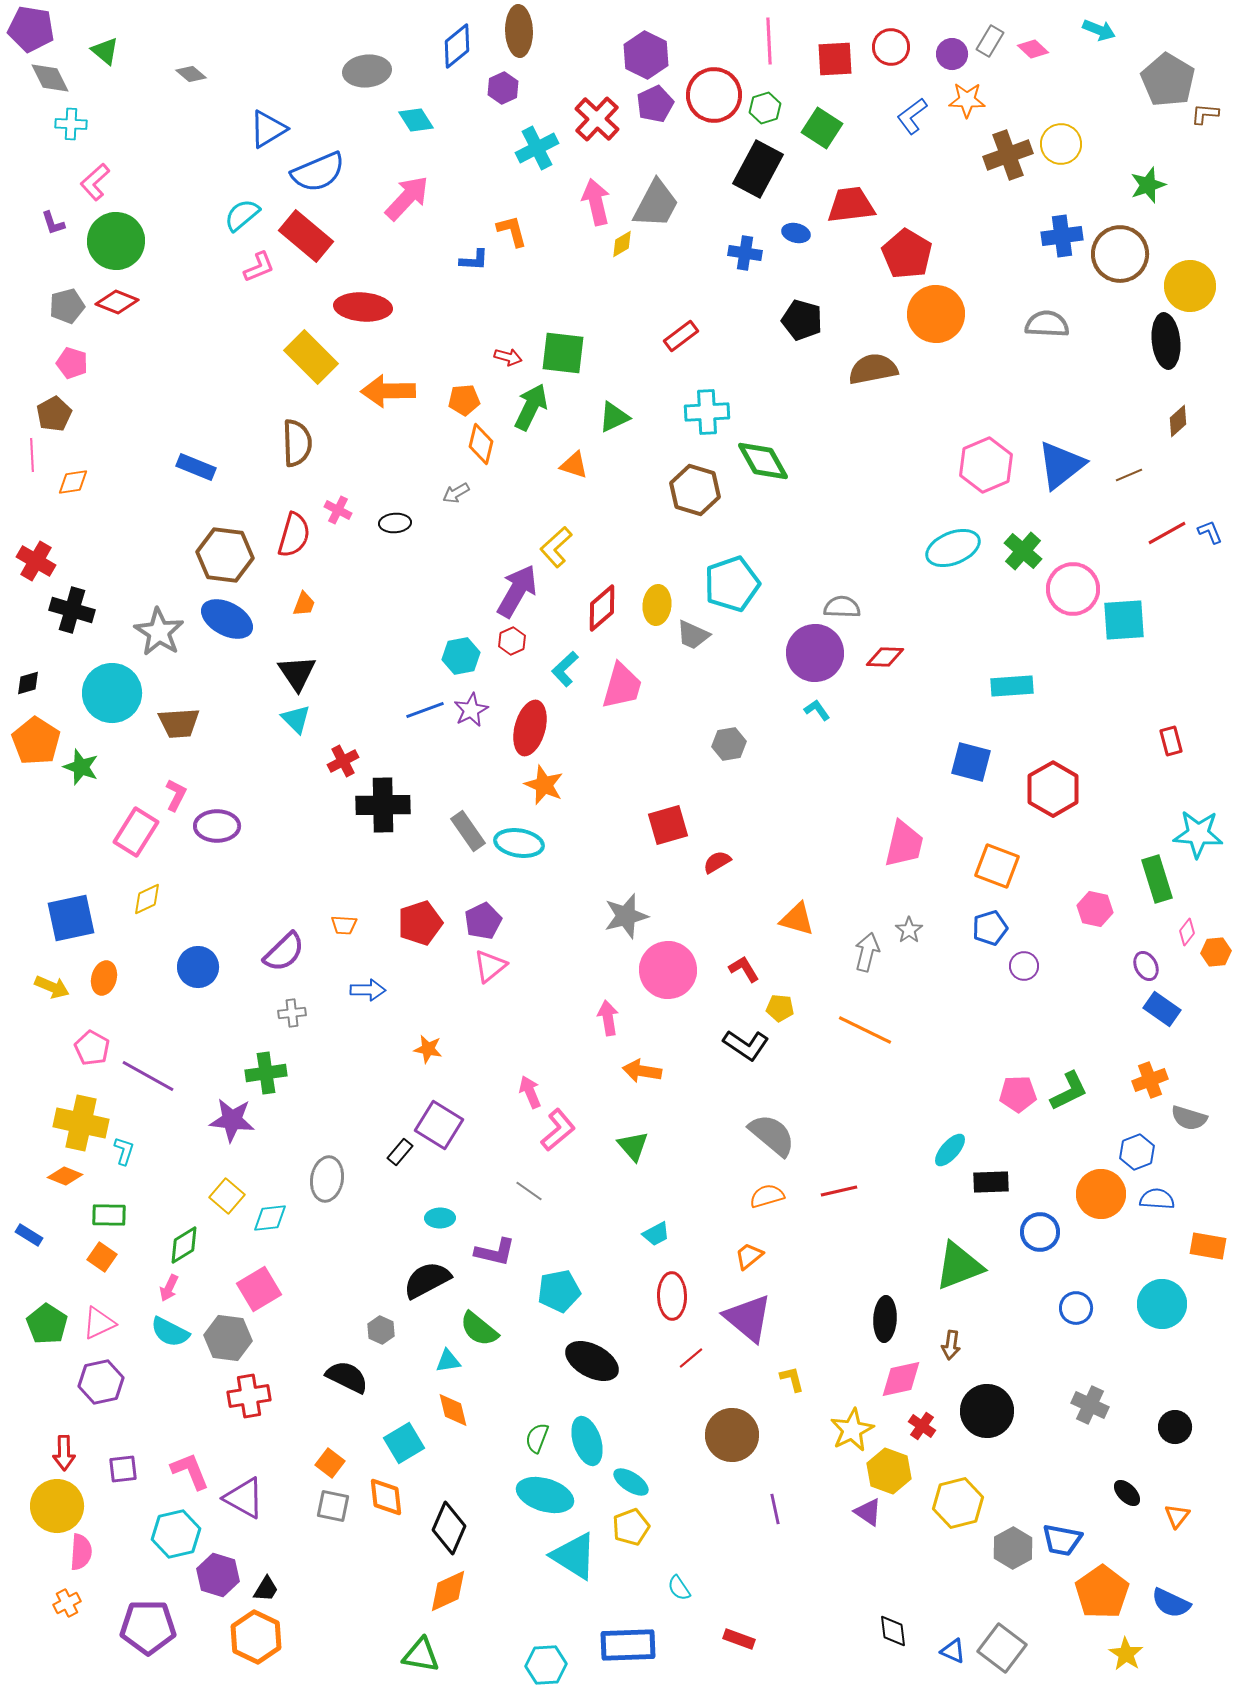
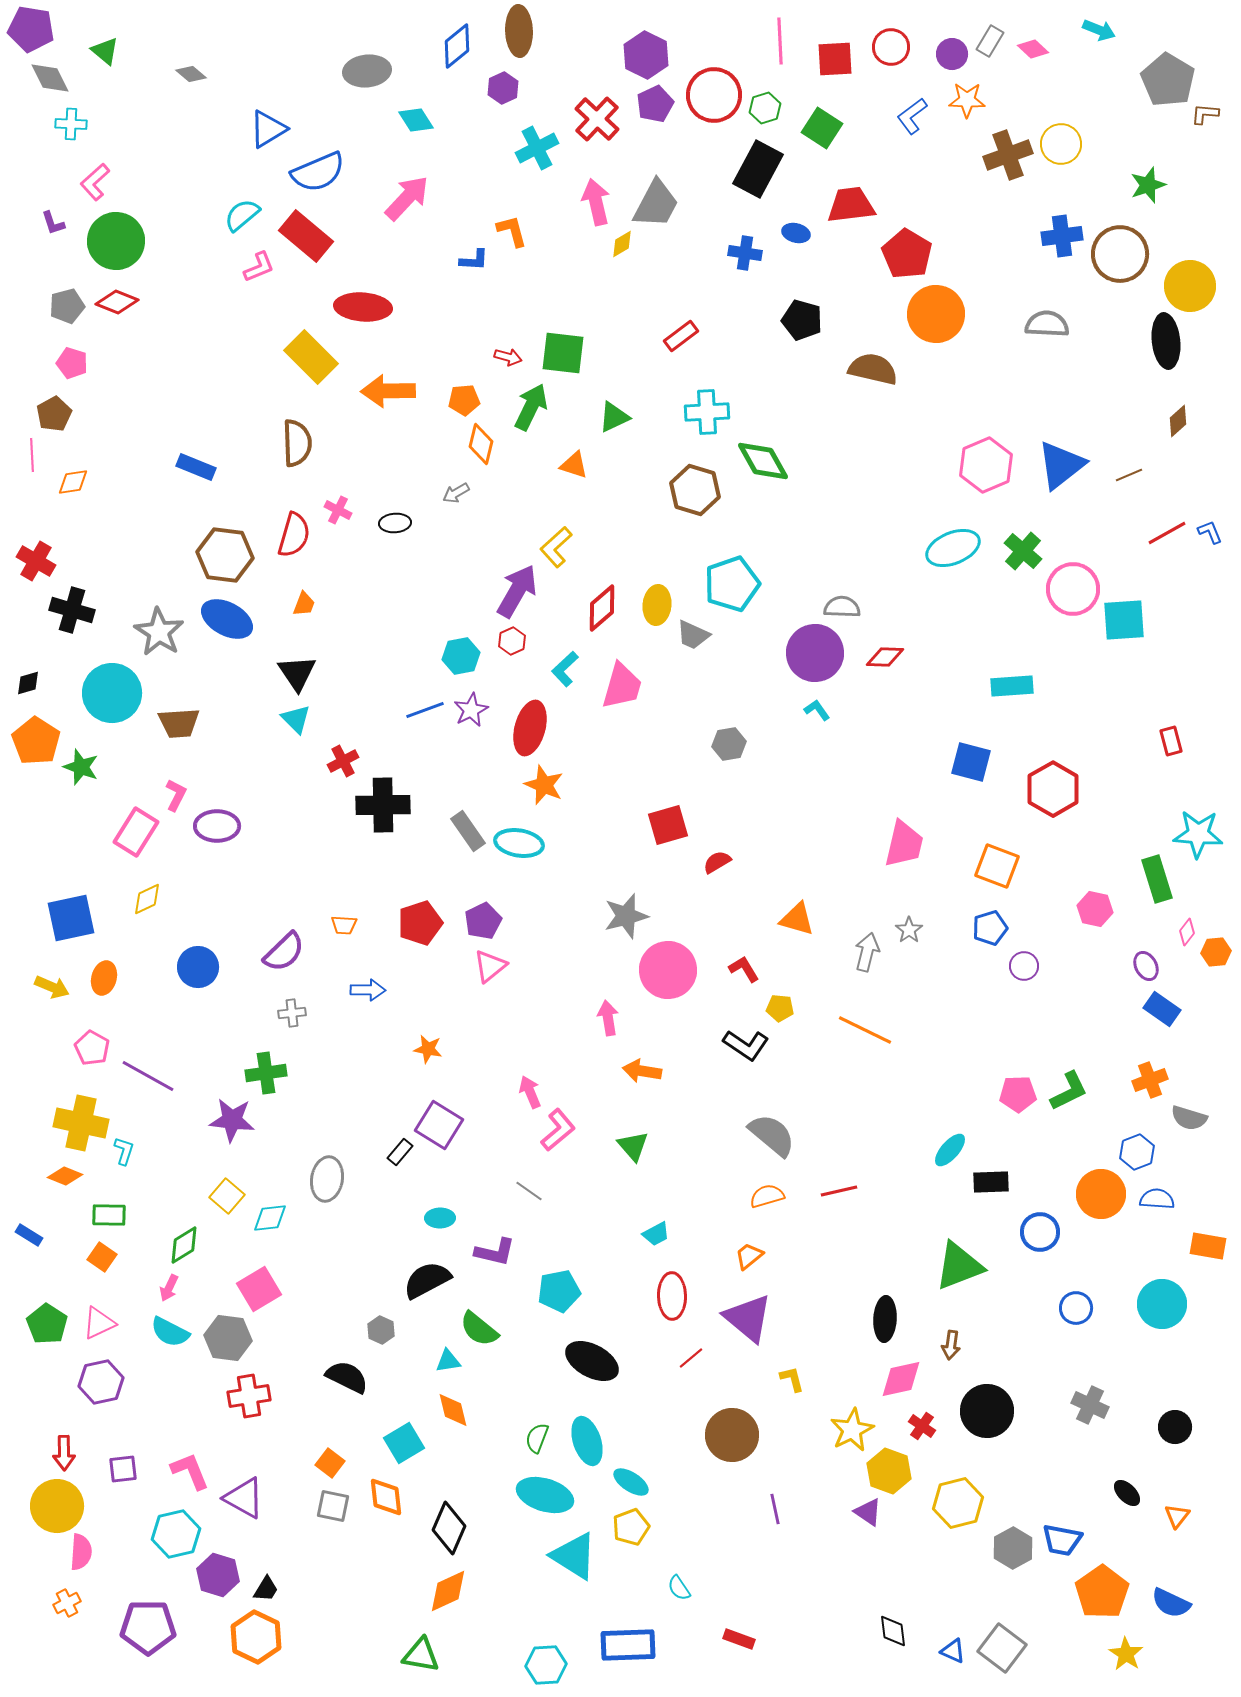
pink line at (769, 41): moved 11 px right
brown semicircle at (873, 369): rotated 24 degrees clockwise
